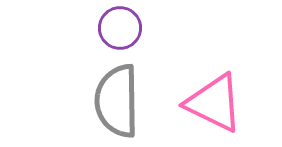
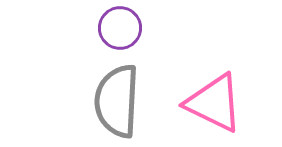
gray semicircle: rotated 4 degrees clockwise
